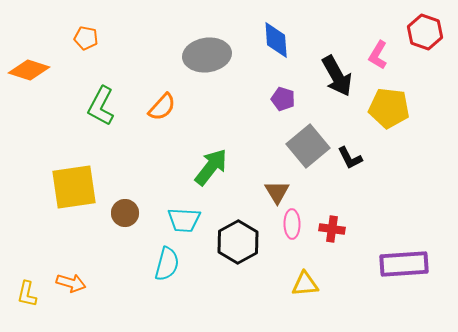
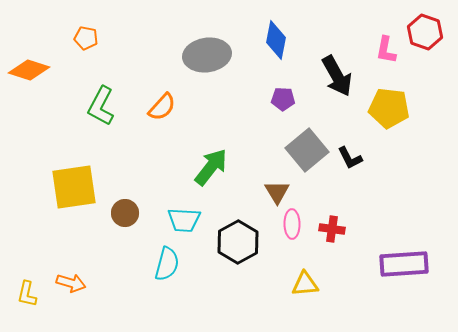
blue diamond: rotated 15 degrees clockwise
pink L-shape: moved 8 px right, 5 px up; rotated 20 degrees counterclockwise
purple pentagon: rotated 15 degrees counterclockwise
gray square: moved 1 px left, 4 px down
